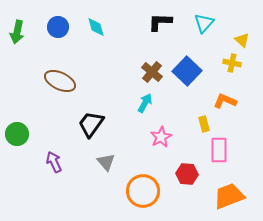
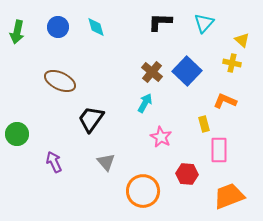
black trapezoid: moved 5 px up
pink star: rotated 15 degrees counterclockwise
